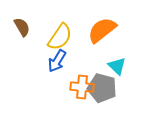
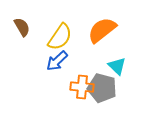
blue arrow: rotated 15 degrees clockwise
